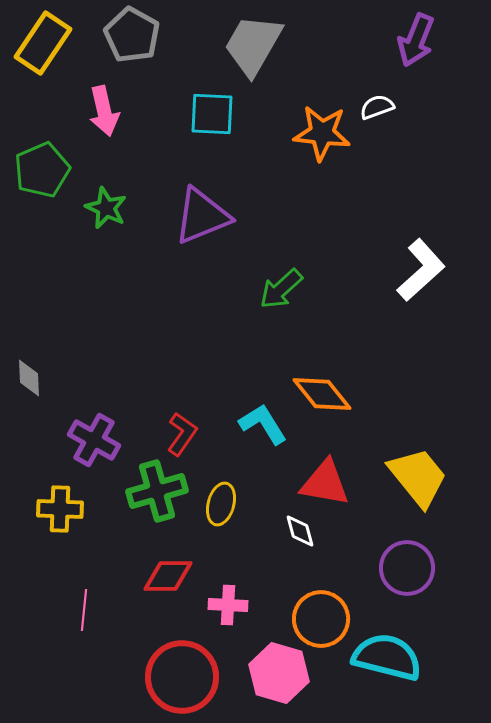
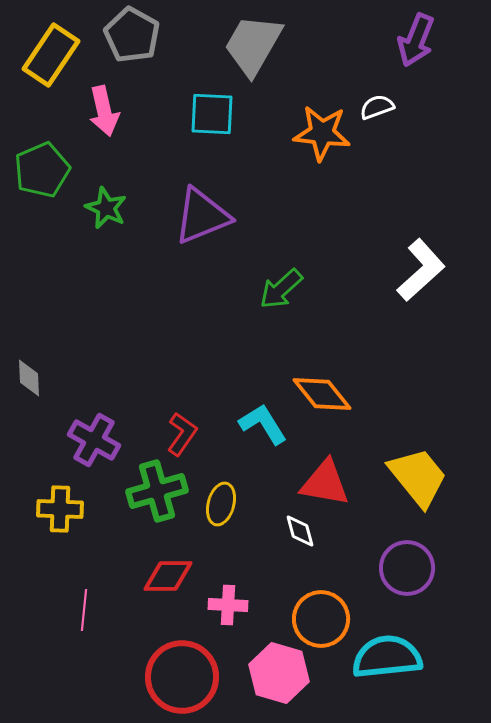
yellow rectangle: moved 8 px right, 12 px down
cyan semicircle: rotated 20 degrees counterclockwise
